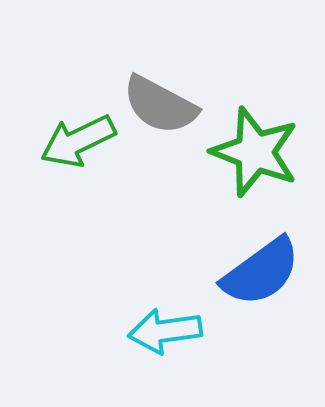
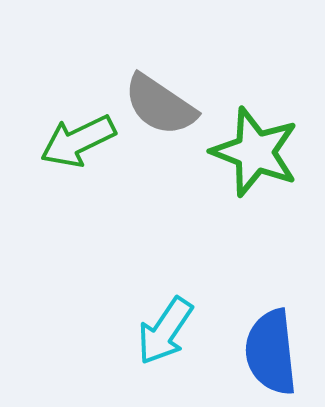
gray semicircle: rotated 6 degrees clockwise
blue semicircle: moved 10 px right, 80 px down; rotated 120 degrees clockwise
cyan arrow: rotated 48 degrees counterclockwise
